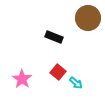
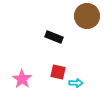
brown circle: moved 1 px left, 2 px up
red square: rotated 28 degrees counterclockwise
cyan arrow: rotated 40 degrees counterclockwise
